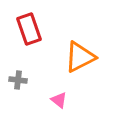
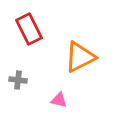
red rectangle: rotated 8 degrees counterclockwise
pink triangle: rotated 24 degrees counterclockwise
